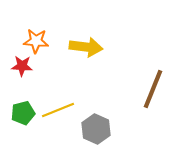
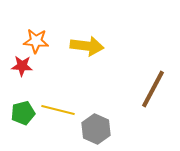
yellow arrow: moved 1 px right, 1 px up
brown line: rotated 6 degrees clockwise
yellow line: rotated 36 degrees clockwise
